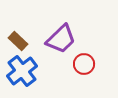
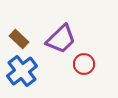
brown rectangle: moved 1 px right, 2 px up
